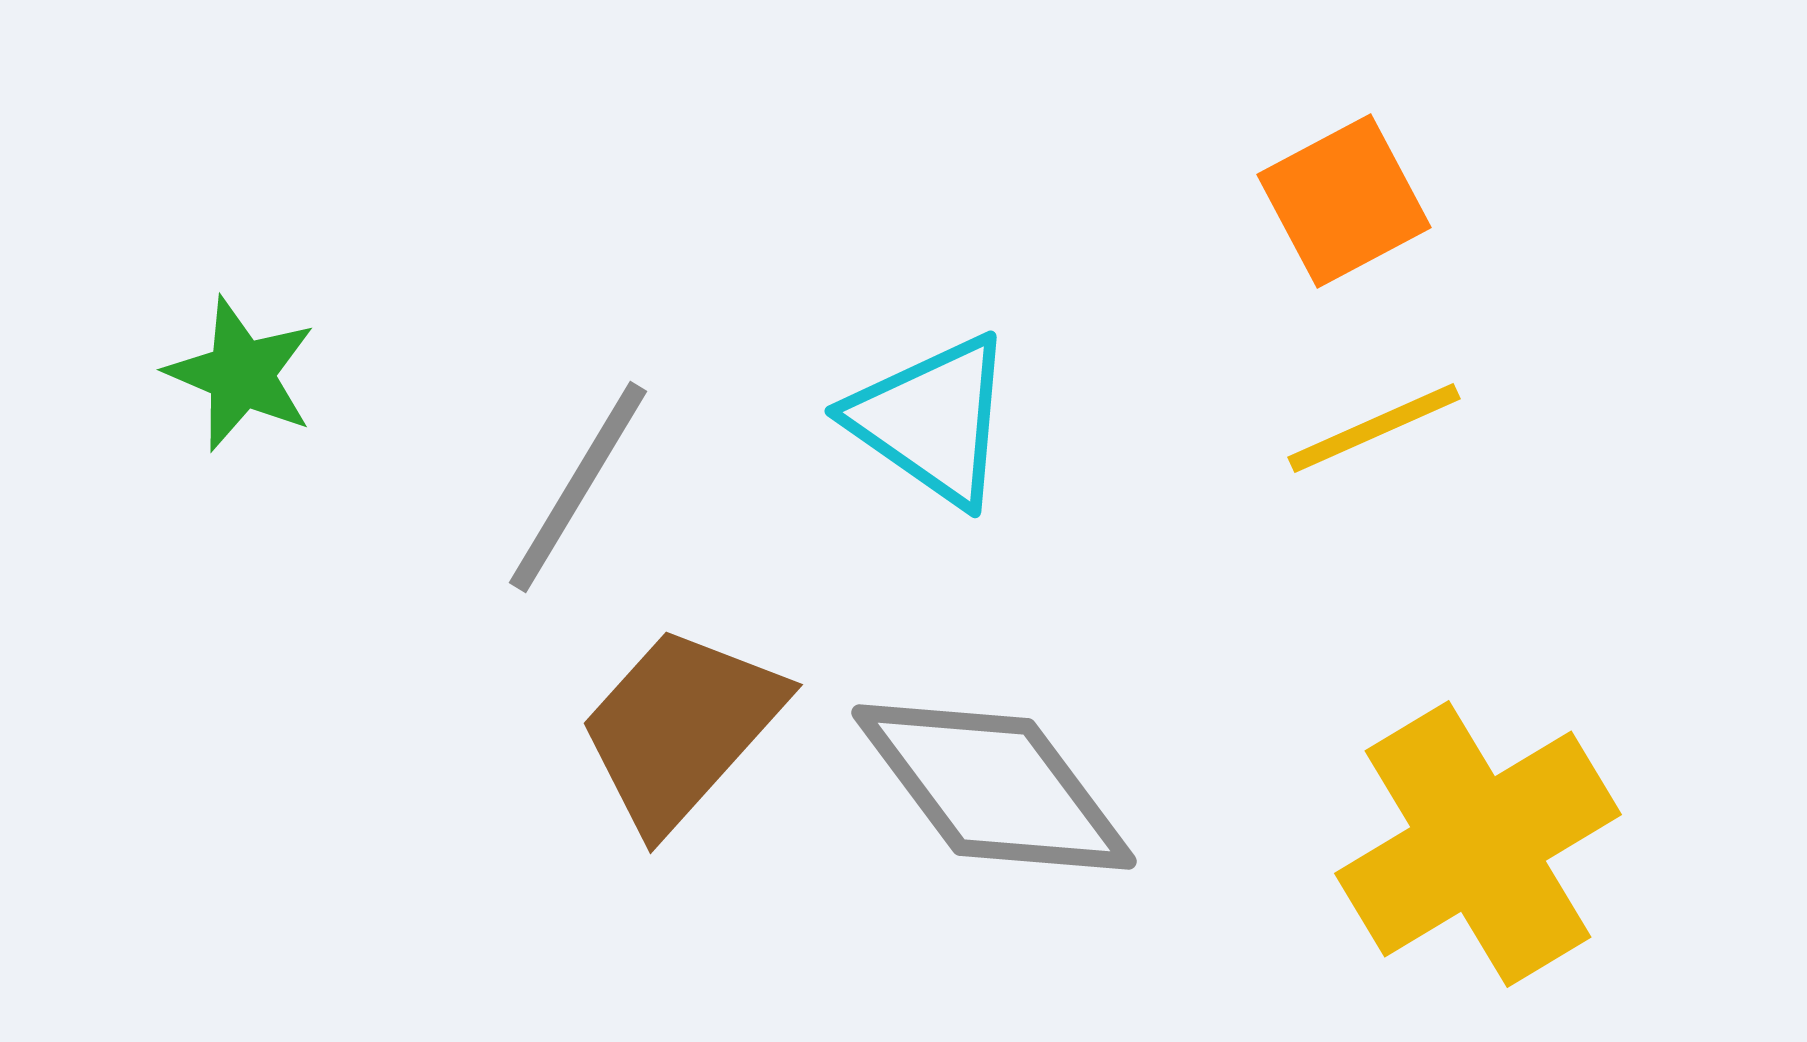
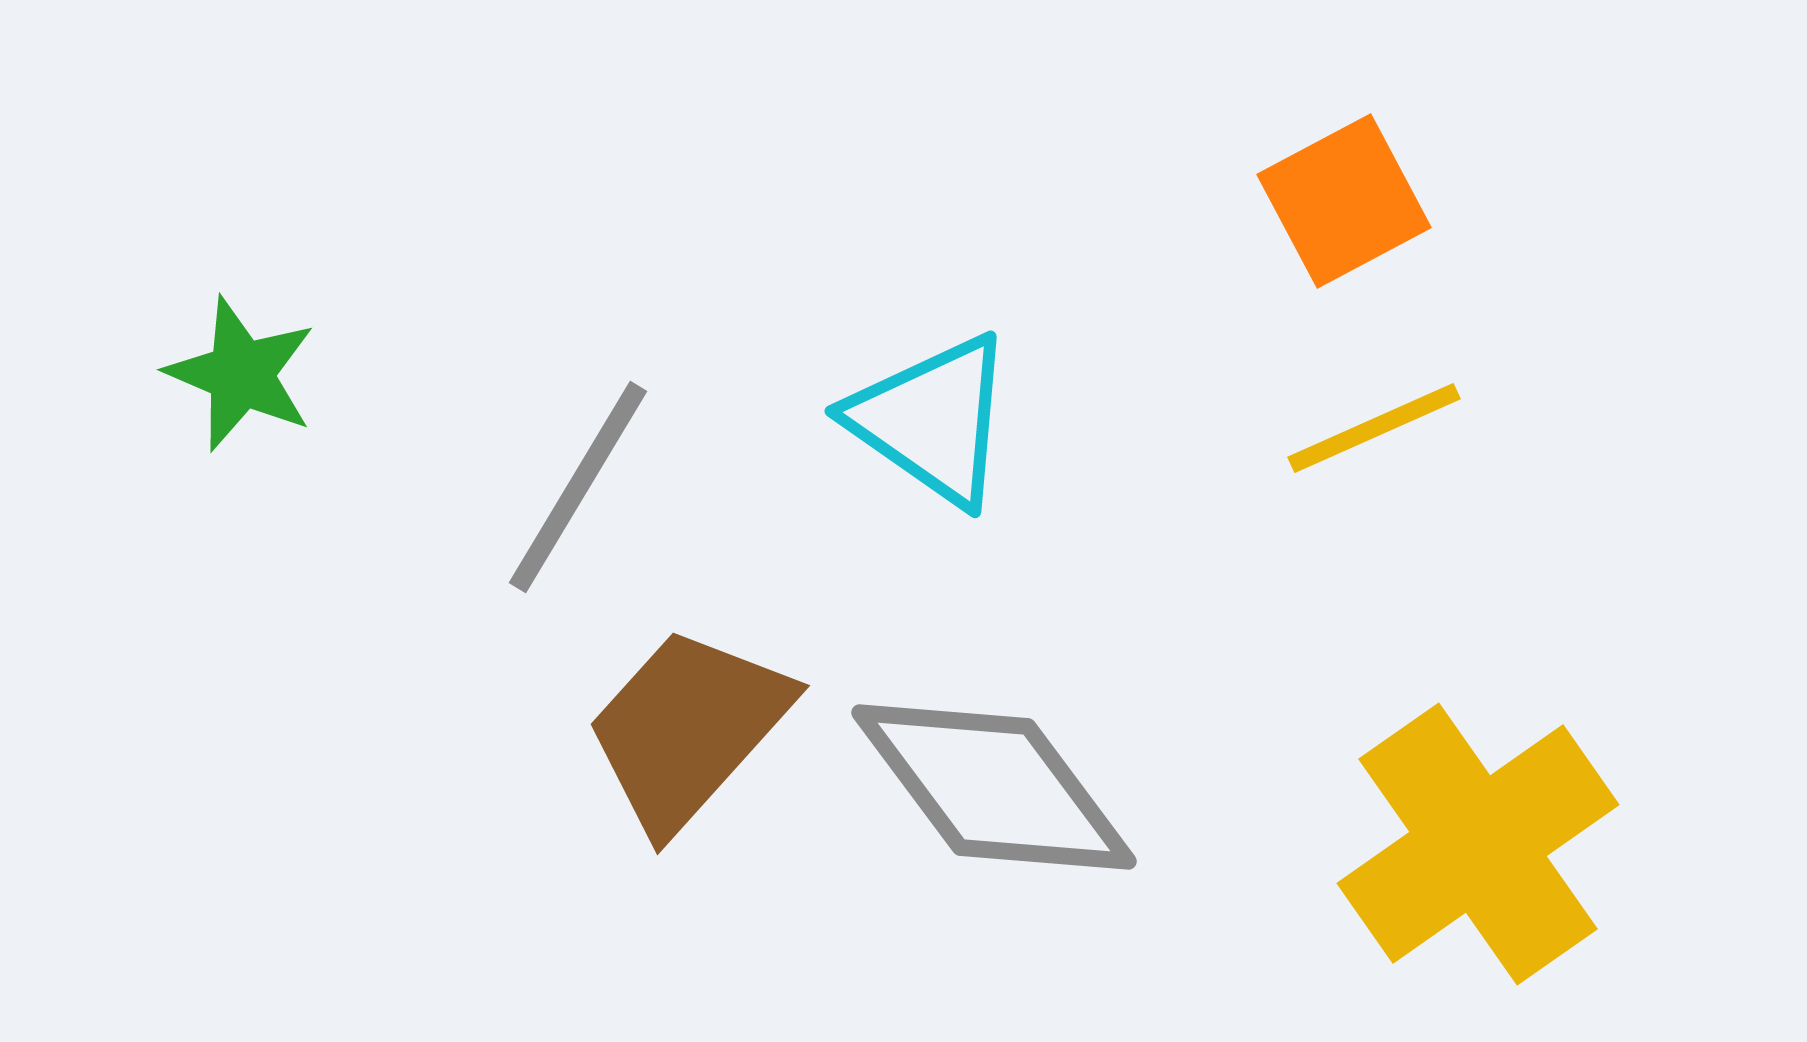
brown trapezoid: moved 7 px right, 1 px down
yellow cross: rotated 4 degrees counterclockwise
